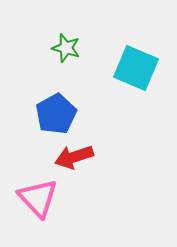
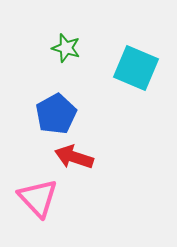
red arrow: rotated 36 degrees clockwise
